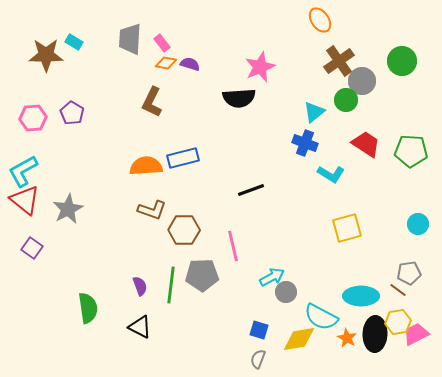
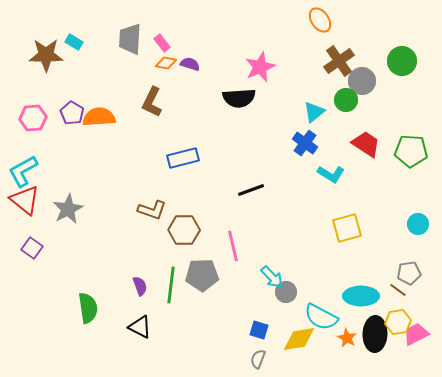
blue cross at (305, 143): rotated 15 degrees clockwise
orange semicircle at (146, 166): moved 47 px left, 49 px up
cyan arrow at (272, 277): rotated 75 degrees clockwise
